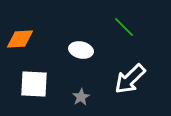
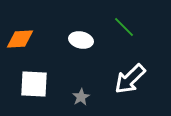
white ellipse: moved 10 px up
